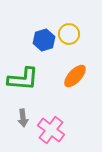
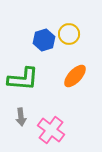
gray arrow: moved 2 px left, 1 px up
